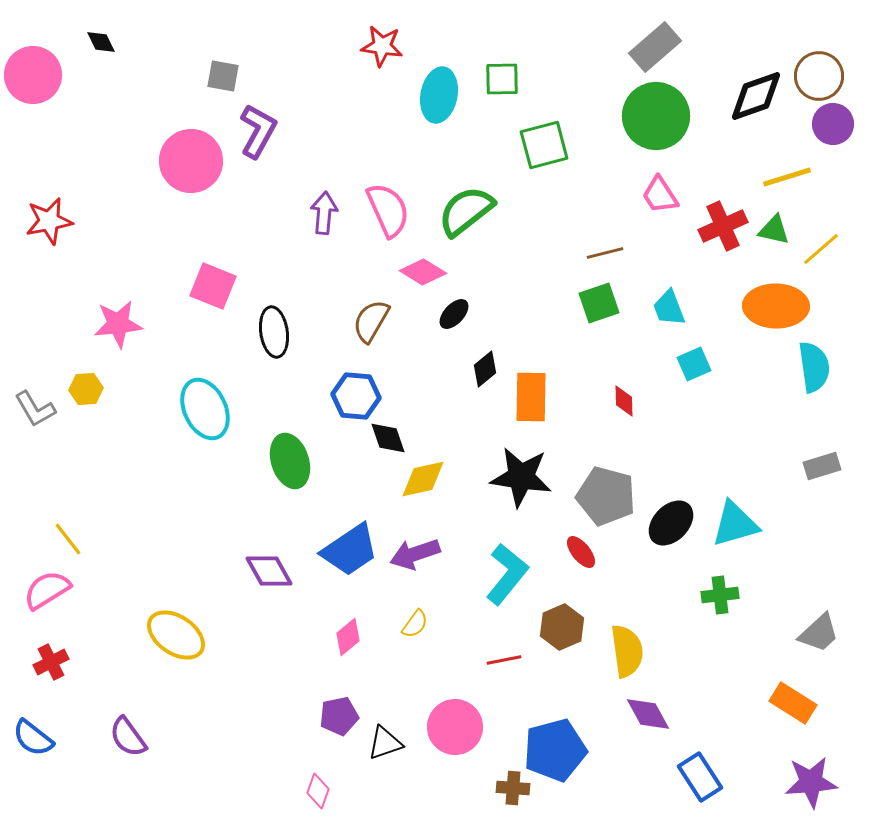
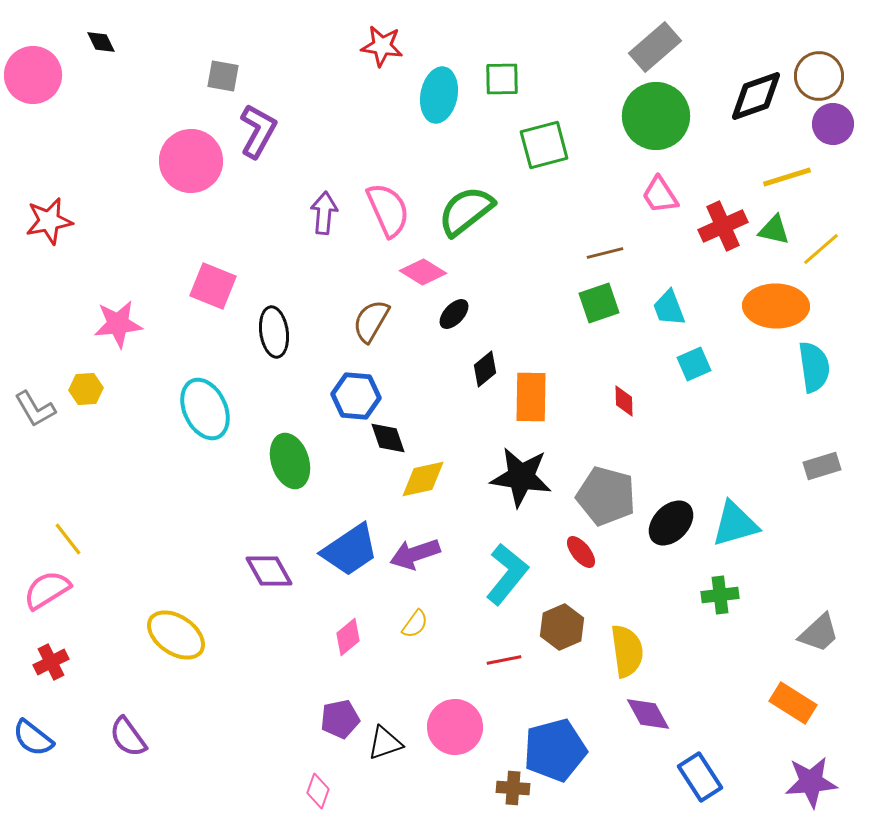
purple pentagon at (339, 716): moved 1 px right, 3 px down
